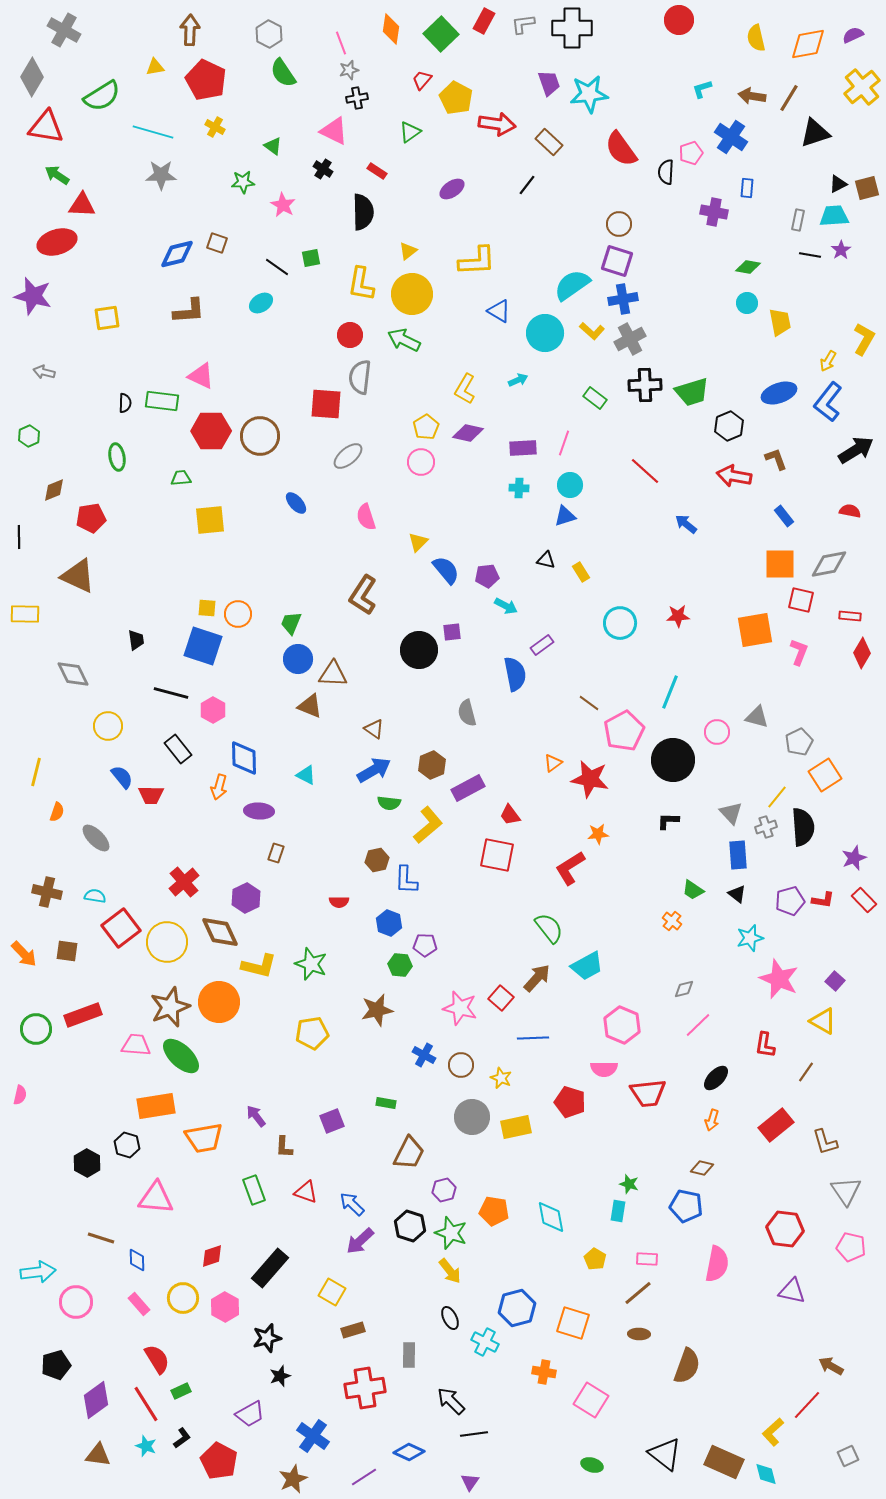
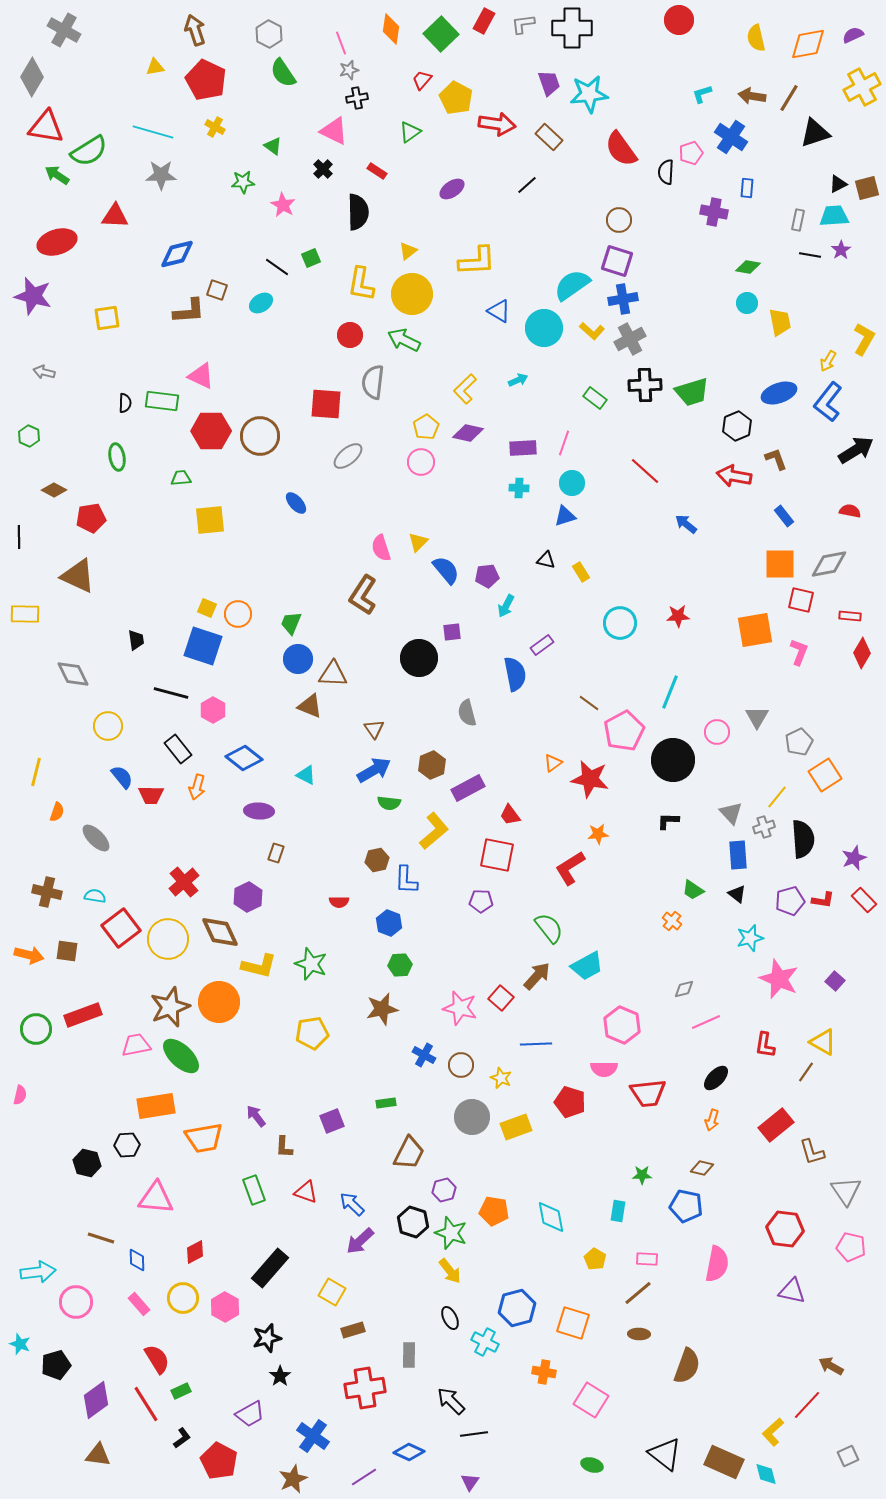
brown arrow at (190, 30): moved 5 px right; rotated 20 degrees counterclockwise
yellow cross at (862, 87): rotated 12 degrees clockwise
cyan L-shape at (702, 89): moved 5 px down
green semicircle at (102, 96): moved 13 px left, 55 px down
brown rectangle at (549, 142): moved 5 px up
black cross at (323, 169): rotated 12 degrees clockwise
black line at (527, 185): rotated 10 degrees clockwise
red triangle at (82, 205): moved 33 px right, 11 px down
black semicircle at (363, 212): moved 5 px left
brown circle at (619, 224): moved 4 px up
brown square at (217, 243): moved 47 px down
green square at (311, 258): rotated 12 degrees counterclockwise
cyan circle at (545, 333): moved 1 px left, 5 px up
gray semicircle at (360, 377): moved 13 px right, 5 px down
yellow L-shape at (465, 389): rotated 16 degrees clockwise
black hexagon at (729, 426): moved 8 px right
green hexagon at (29, 436): rotated 10 degrees counterclockwise
cyan circle at (570, 485): moved 2 px right, 2 px up
brown diamond at (54, 490): rotated 50 degrees clockwise
pink semicircle at (366, 517): moved 15 px right, 31 px down
cyan arrow at (506, 606): rotated 90 degrees clockwise
yellow square at (207, 608): rotated 18 degrees clockwise
black circle at (419, 650): moved 8 px down
gray triangle at (757, 717): rotated 45 degrees clockwise
brown triangle at (374, 729): rotated 20 degrees clockwise
blue diamond at (244, 758): rotated 51 degrees counterclockwise
orange arrow at (219, 787): moved 22 px left
yellow L-shape at (428, 825): moved 6 px right, 6 px down
gray cross at (766, 827): moved 2 px left
black semicircle at (803, 827): moved 12 px down
purple hexagon at (246, 898): moved 2 px right, 1 px up
yellow circle at (167, 942): moved 1 px right, 3 px up
purple pentagon at (425, 945): moved 56 px right, 44 px up
orange arrow at (24, 954): moved 5 px right, 1 px down; rotated 32 degrees counterclockwise
green hexagon at (400, 965): rotated 10 degrees counterclockwise
brown arrow at (537, 978): moved 2 px up
brown star at (377, 1010): moved 5 px right, 1 px up
yellow triangle at (823, 1021): moved 21 px down
pink line at (698, 1025): moved 8 px right, 3 px up; rotated 20 degrees clockwise
blue line at (533, 1038): moved 3 px right, 6 px down
pink trapezoid at (136, 1045): rotated 16 degrees counterclockwise
green rectangle at (386, 1103): rotated 18 degrees counterclockwise
yellow rectangle at (516, 1127): rotated 8 degrees counterclockwise
brown L-shape at (825, 1142): moved 13 px left, 10 px down
black hexagon at (127, 1145): rotated 20 degrees counterclockwise
black hexagon at (87, 1163): rotated 16 degrees counterclockwise
green star at (629, 1184): moved 13 px right, 9 px up; rotated 18 degrees counterclockwise
black hexagon at (410, 1226): moved 3 px right, 4 px up
red diamond at (212, 1256): moved 17 px left, 4 px up; rotated 10 degrees counterclockwise
black star at (280, 1376): rotated 15 degrees counterclockwise
cyan star at (146, 1446): moved 126 px left, 102 px up
